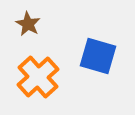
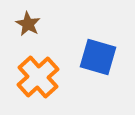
blue square: moved 1 px down
